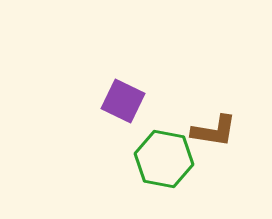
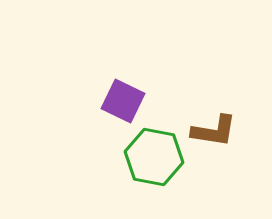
green hexagon: moved 10 px left, 2 px up
